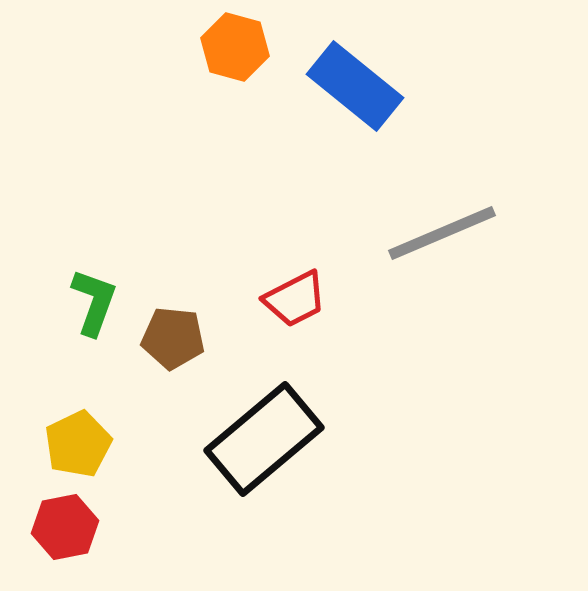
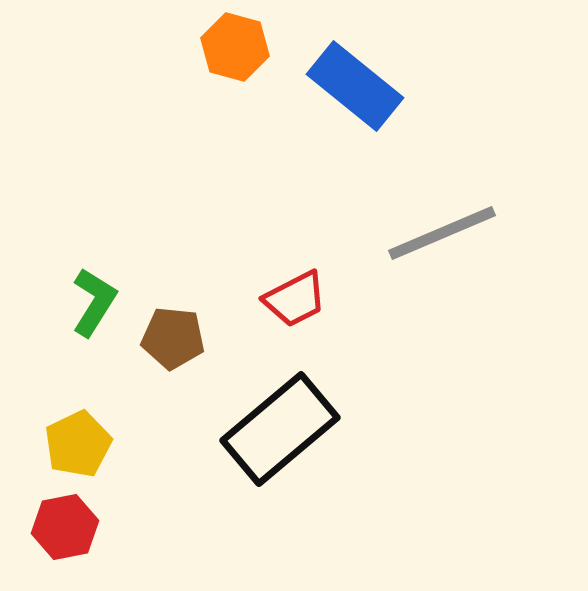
green L-shape: rotated 12 degrees clockwise
black rectangle: moved 16 px right, 10 px up
